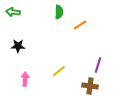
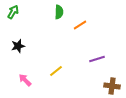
green arrow: rotated 112 degrees clockwise
black star: rotated 16 degrees counterclockwise
purple line: moved 1 px left, 6 px up; rotated 56 degrees clockwise
yellow line: moved 3 px left
pink arrow: moved 1 px down; rotated 48 degrees counterclockwise
brown cross: moved 22 px right
